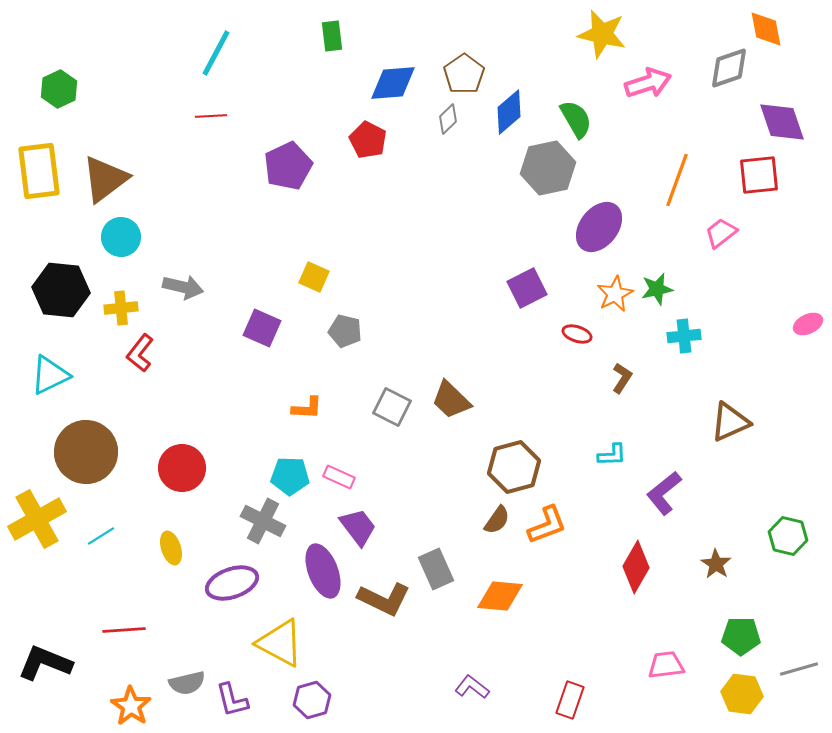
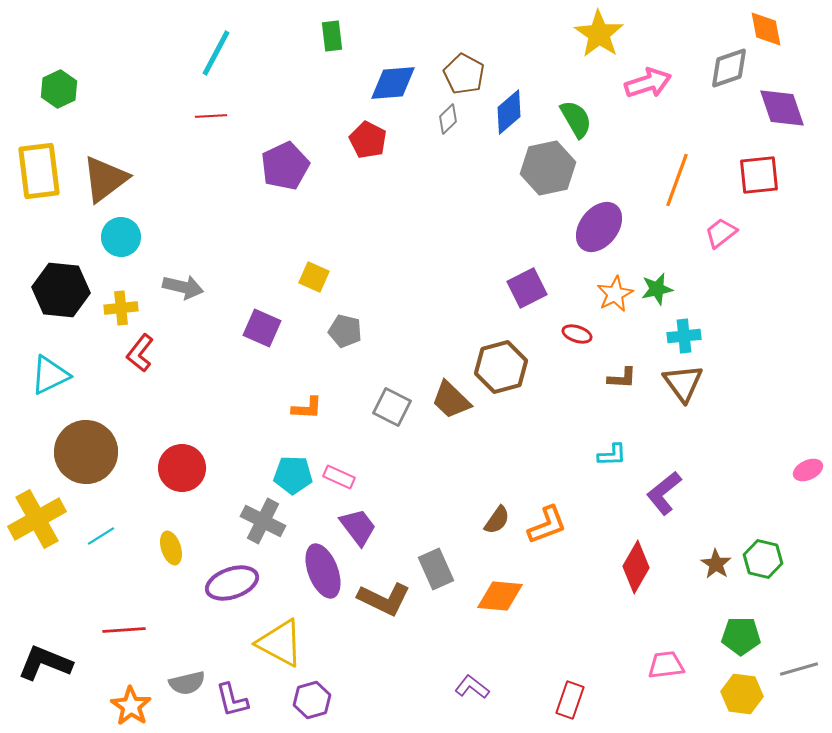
yellow star at (602, 34): moved 3 px left; rotated 21 degrees clockwise
brown pentagon at (464, 74): rotated 9 degrees counterclockwise
purple diamond at (782, 122): moved 14 px up
purple pentagon at (288, 166): moved 3 px left
pink ellipse at (808, 324): moved 146 px down
brown L-shape at (622, 378): rotated 60 degrees clockwise
brown triangle at (730, 422): moved 47 px left, 39 px up; rotated 42 degrees counterclockwise
brown hexagon at (514, 467): moved 13 px left, 100 px up
cyan pentagon at (290, 476): moved 3 px right, 1 px up
green hexagon at (788, 536): moved 25 px left, 23 px down
